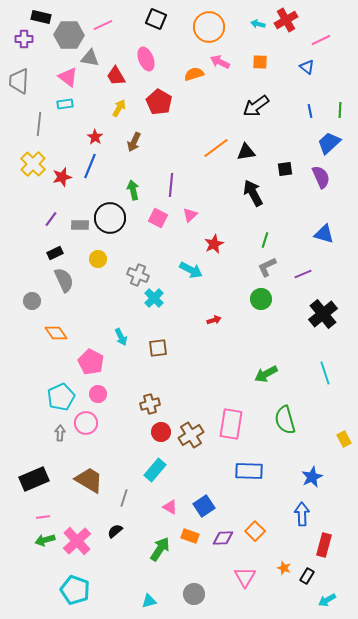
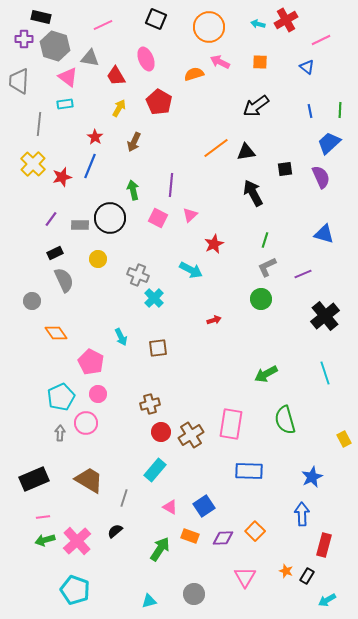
gray hexagon at (69, 35): moved 14 px left, 11 px down; rotated 16 degrees clockwise
black cross at (323, 314): moved 2 px right, 2 px down
orange star at (284, 568): moved 2 px right, 3 px down
